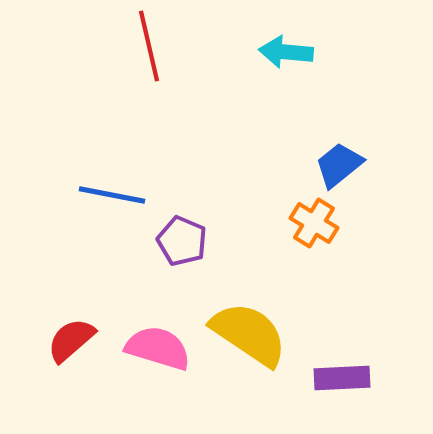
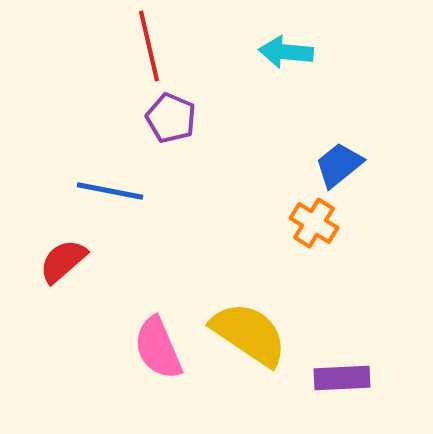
blue line: moved 2 px left, 4 px up
purple pentagon: moved 11 px left, 123 px up
red semicircle: moved 8 px left, 79 px up
pink semicircle: rotated 130 degrees counterclockwise
